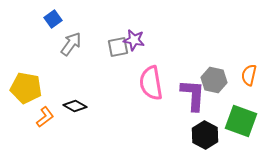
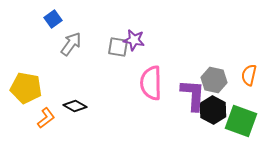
gray square: rotated 20 degrees clockwise
pink semicircle: rotated 8 degrees clockwise
orange L-shape: moved 1 px right, 1 px down
black hexagon: moved 8 px right, 25 px up
